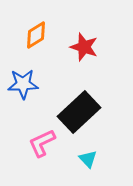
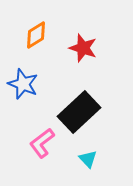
red star: moved 1 px left, 1 px down
blue star: rotated 24 degrees clockwise
pink L-shape: rotated 12 degrees counterclockwise
